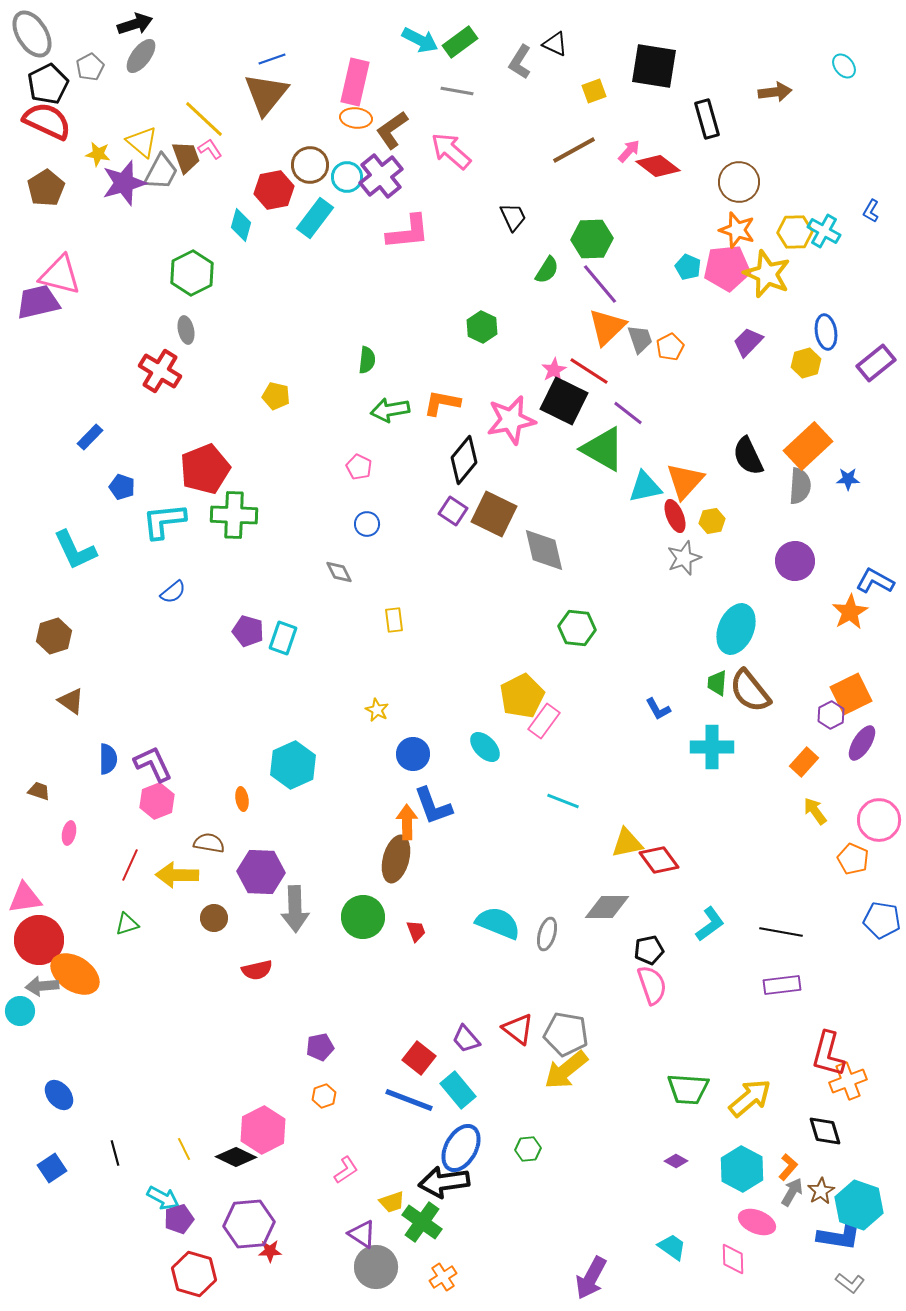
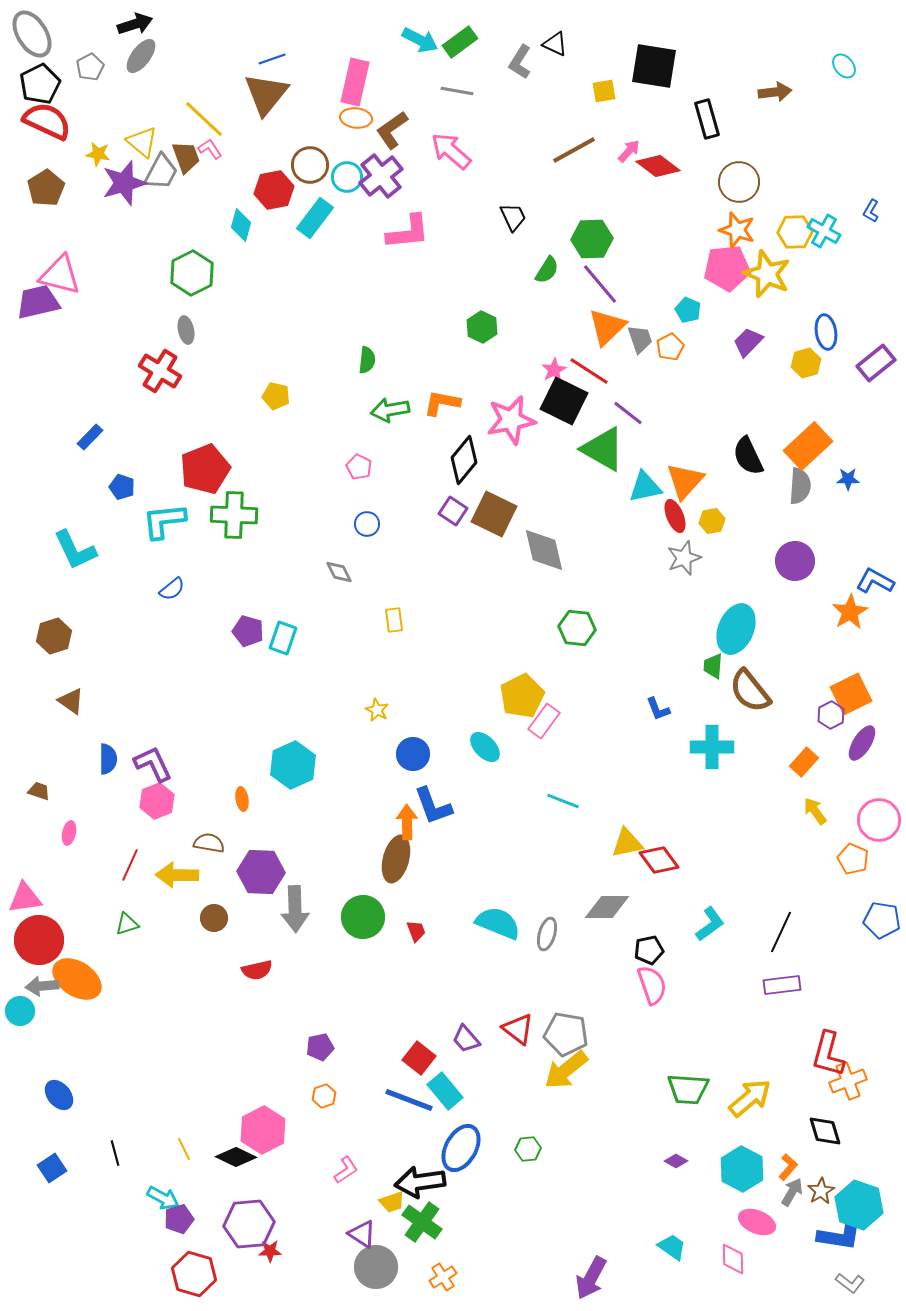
black pentagon at (48, 84): moved 8 px left
yellow square at (594, 91): moved 10 px right; rotated 10 degrees clockwise
cyan pentagon at (688, 267): moved 43 px down
blue semicircle at (173, 592): moved 1 px left, 3 px up
green trapezoid at (717, 683): moved 4 px left, 17 px up
blue L-shape at (658, 709): rotated 8 degrees clockwise
black line at (781, 932): rotated 75 degrees counterclockwise
orange ellipse at (75, 974): moved 2 px right, 5 px down
cyan rectangle at (458, 1090): moved 13 px left, 1 px down
black arrow at (444, 1182): moved 24 px left
